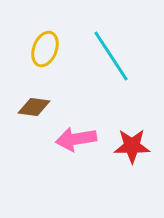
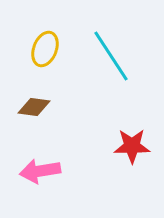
pink arrow: moved 36 px left, 32 px down
